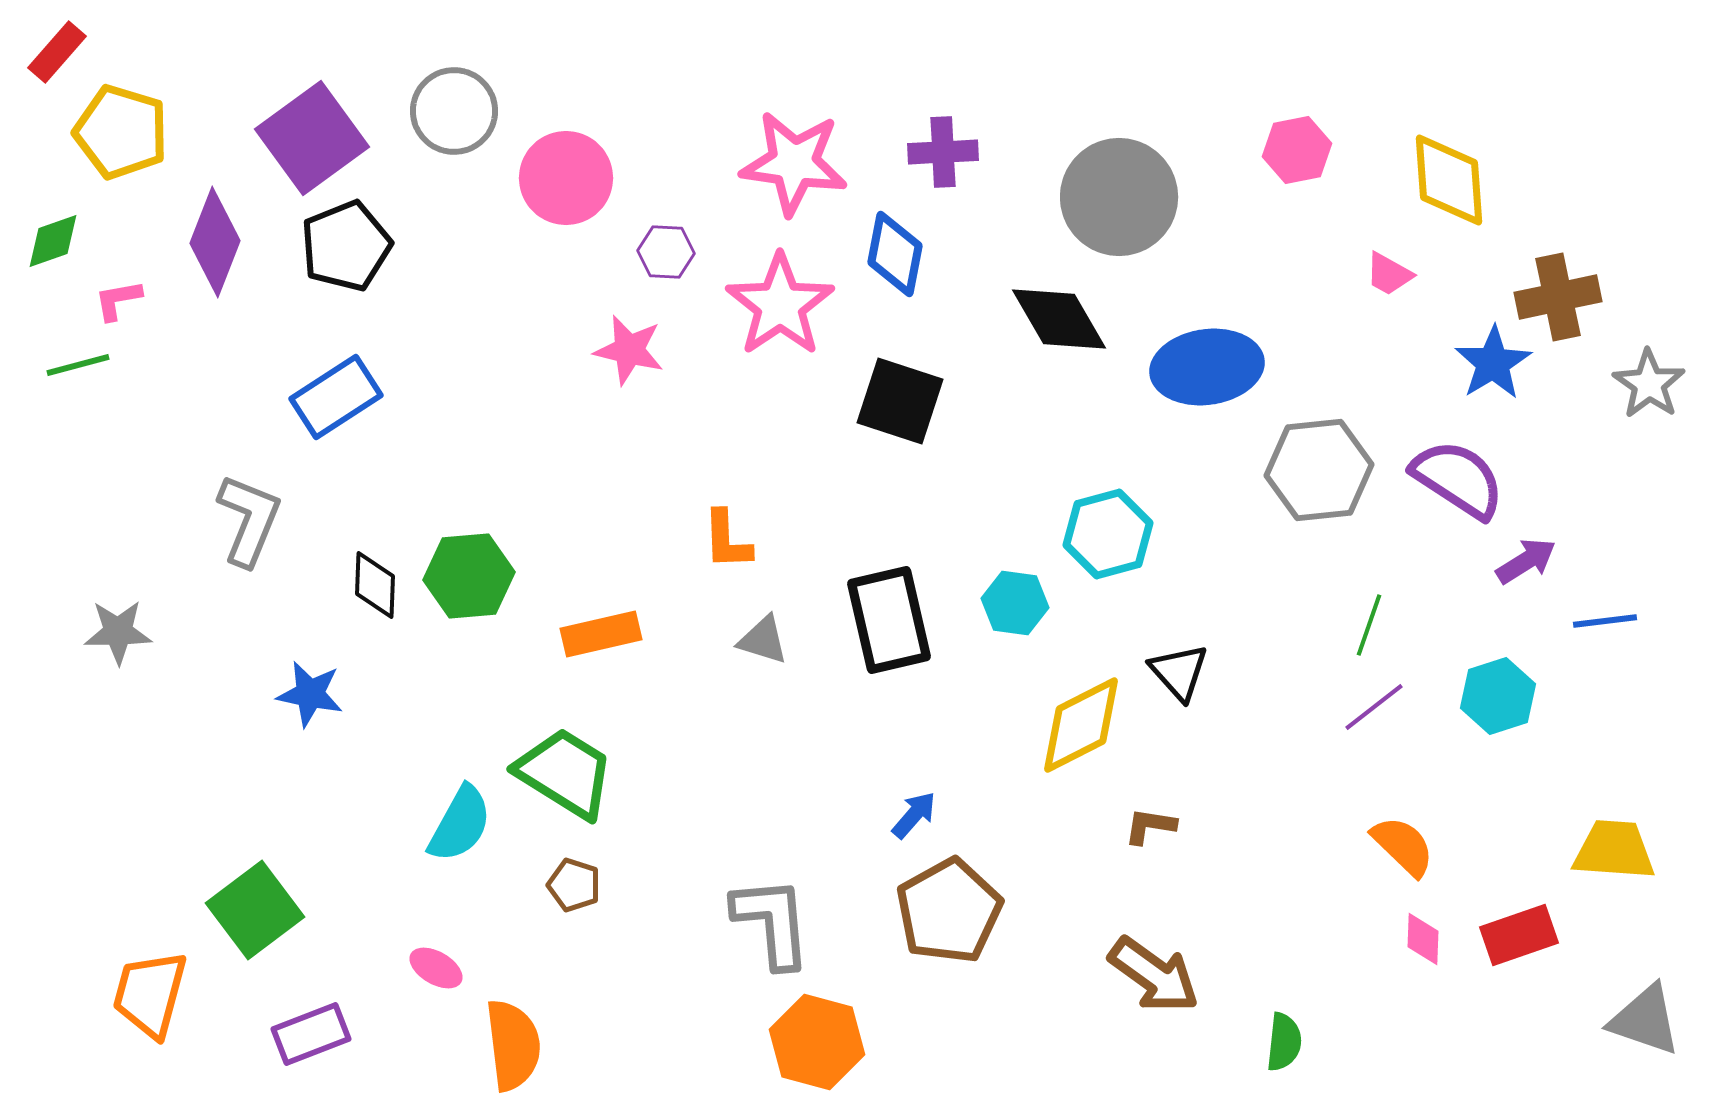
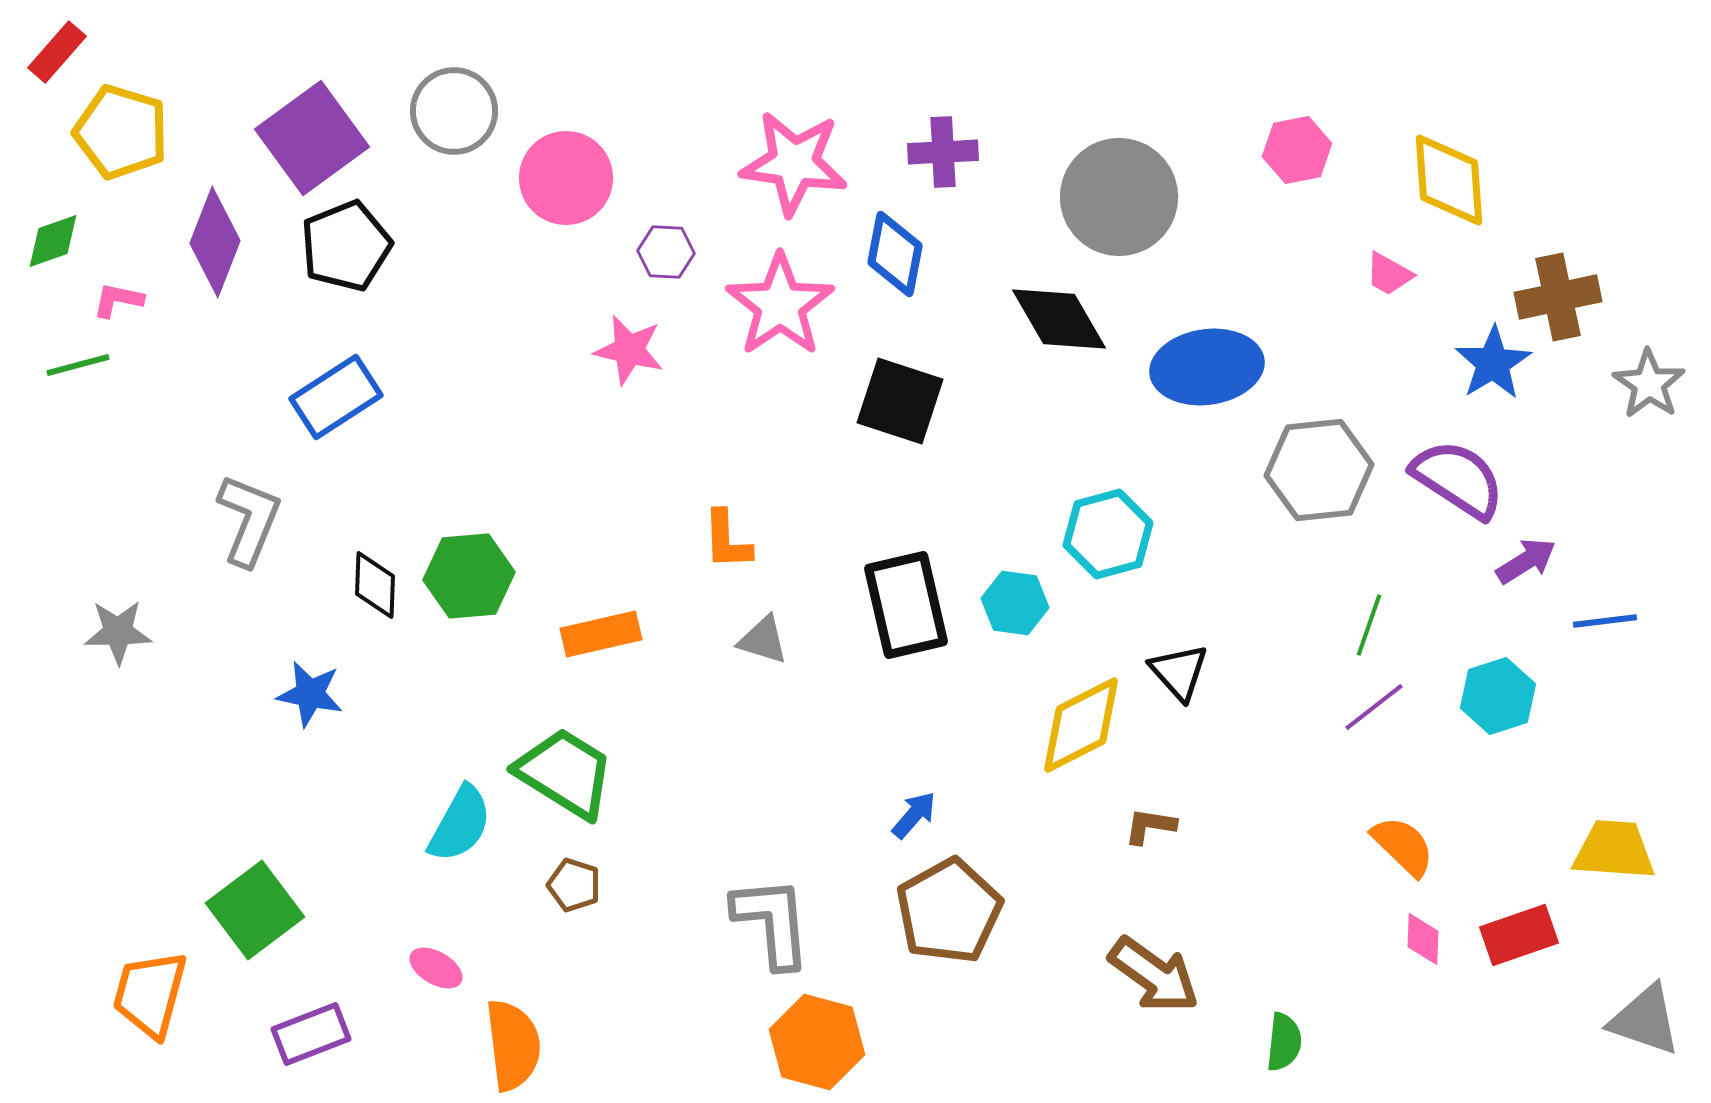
pink L-shape at (118, 300): rotated 22 degrees clockwise
black rectangle at (889, 620): moved 17 px right, 15 px up
